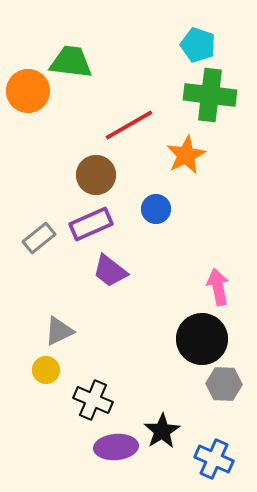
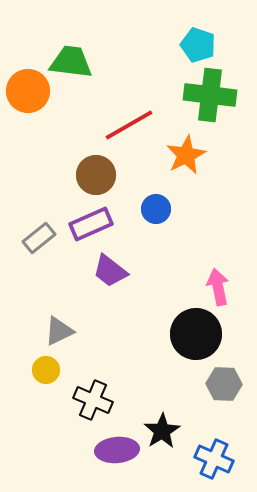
black circle: moved 6 px left, 5 px up
purple ellipse: moved 1 px right, 3 px down
